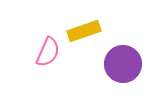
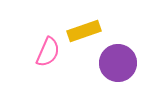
purple circle: moved 5 px left, 1 px up
